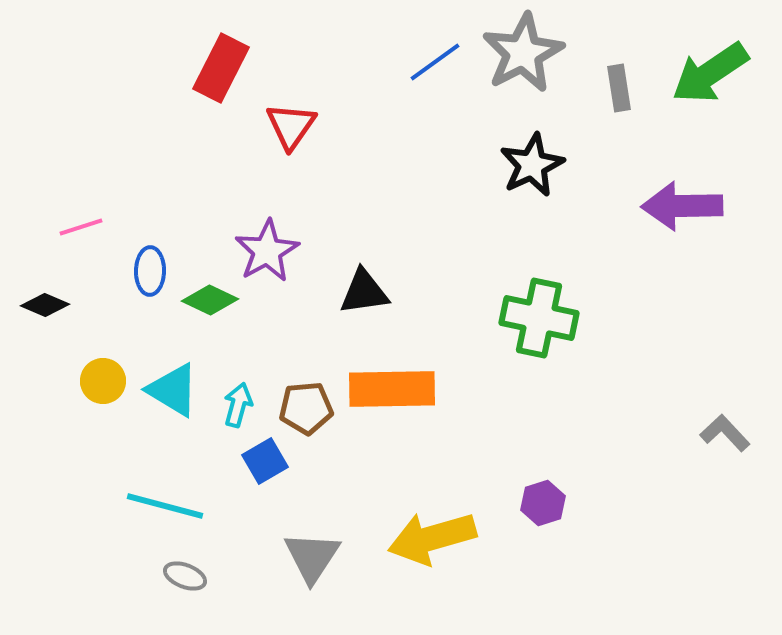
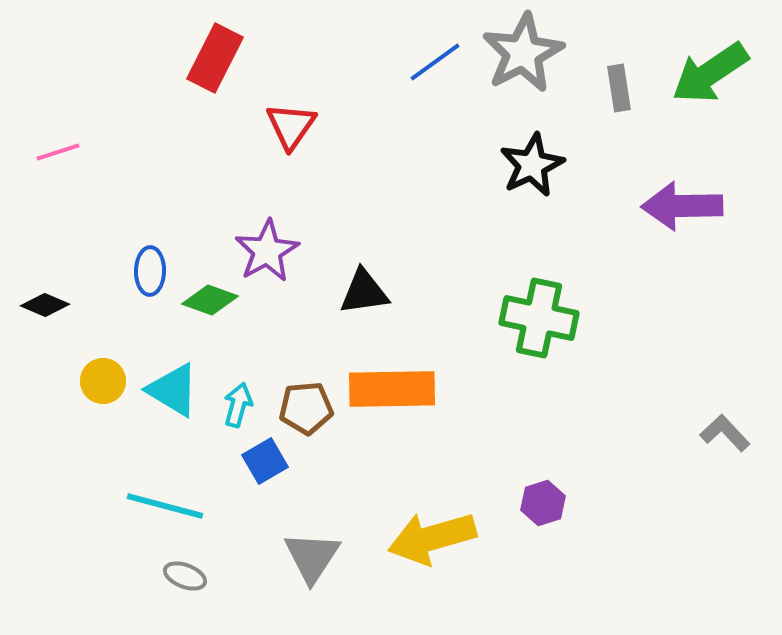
red rectangle: moved 6 px left, 10 px up
pink line: moved 23 px left, 75 px up
green diamond: rotated 6 degrees counterclockwise
